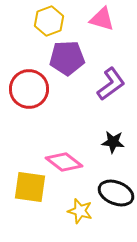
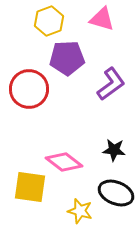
black star: moved 1 px right, 8 px down
